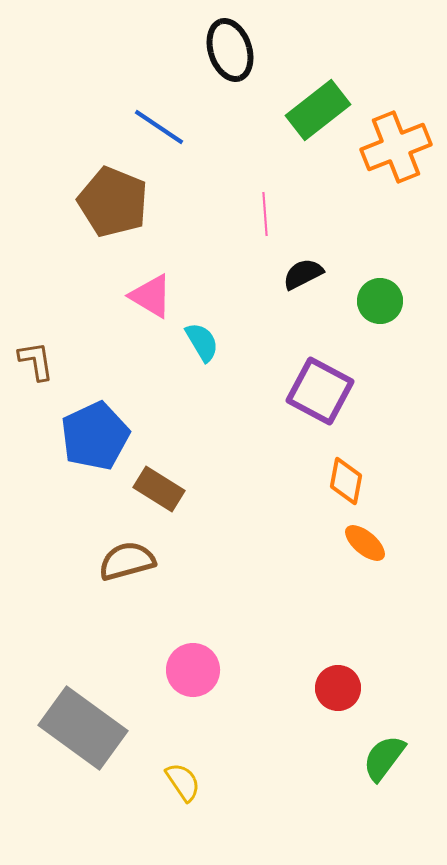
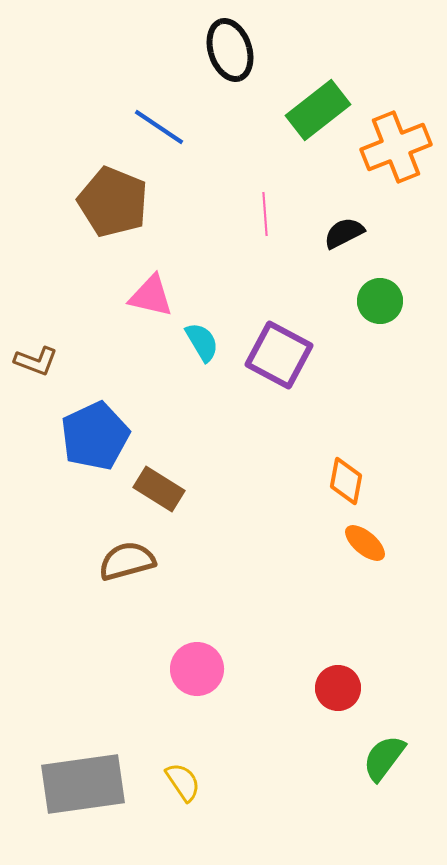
black semicircle: moved 41 px right, 41 px up
pink triangle: rotated 18 degrees counterclockwise
brown L-shape: rotated 120 degrees clockwise
purple square: moved 41 px left, 36 px up
pink circle: moved 4 px right, 1 px up
gray rectangle: moved 56 px down; rotated 44 degrees counterclockwise
